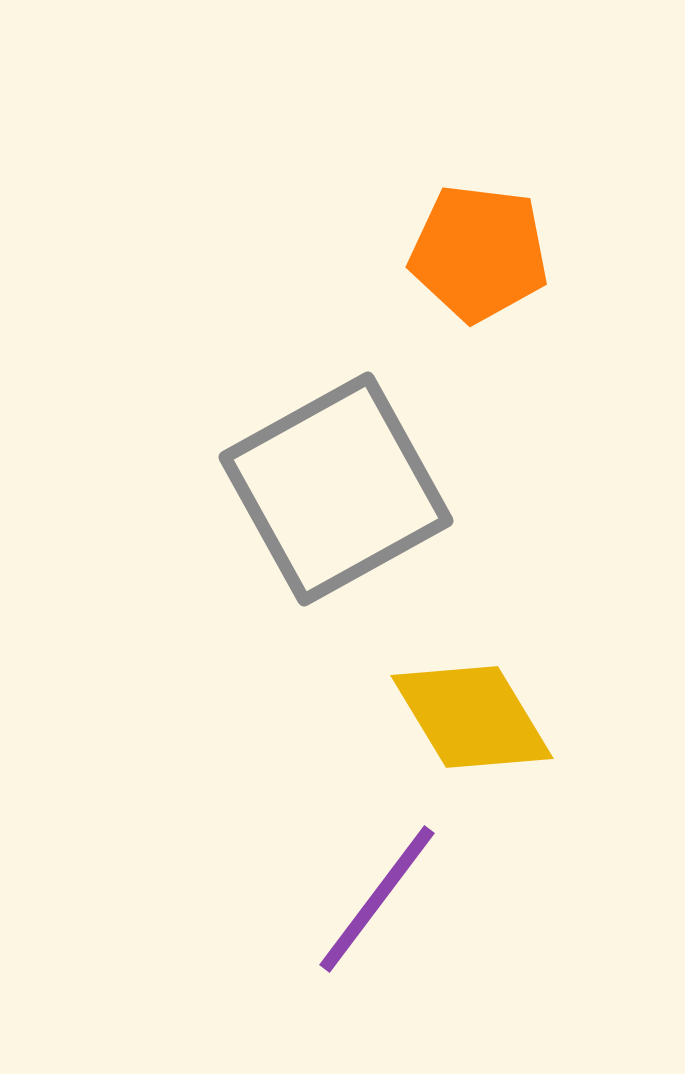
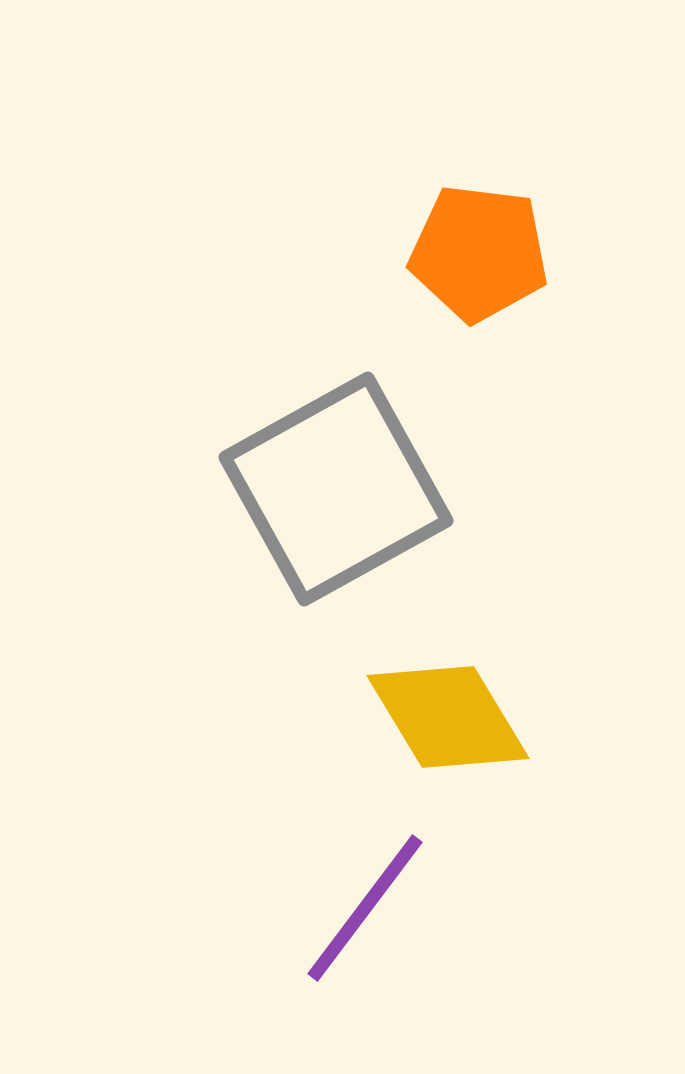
yellow diamond: moved 24 px left
purple line: moved 12 px left, 9 px down
